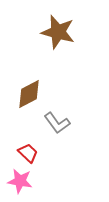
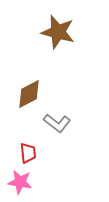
gray L-shape: rotated 16 degrees counterclockwise
red trapezoid: rotated 40 degrees clockwise
pink star: moved 1 px down
